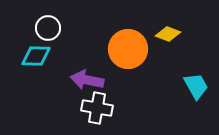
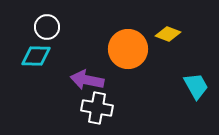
white circle: moved 1 px left, 1 px up
